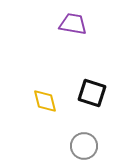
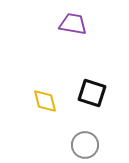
gray circle: moved 1 px right, 1 px up
